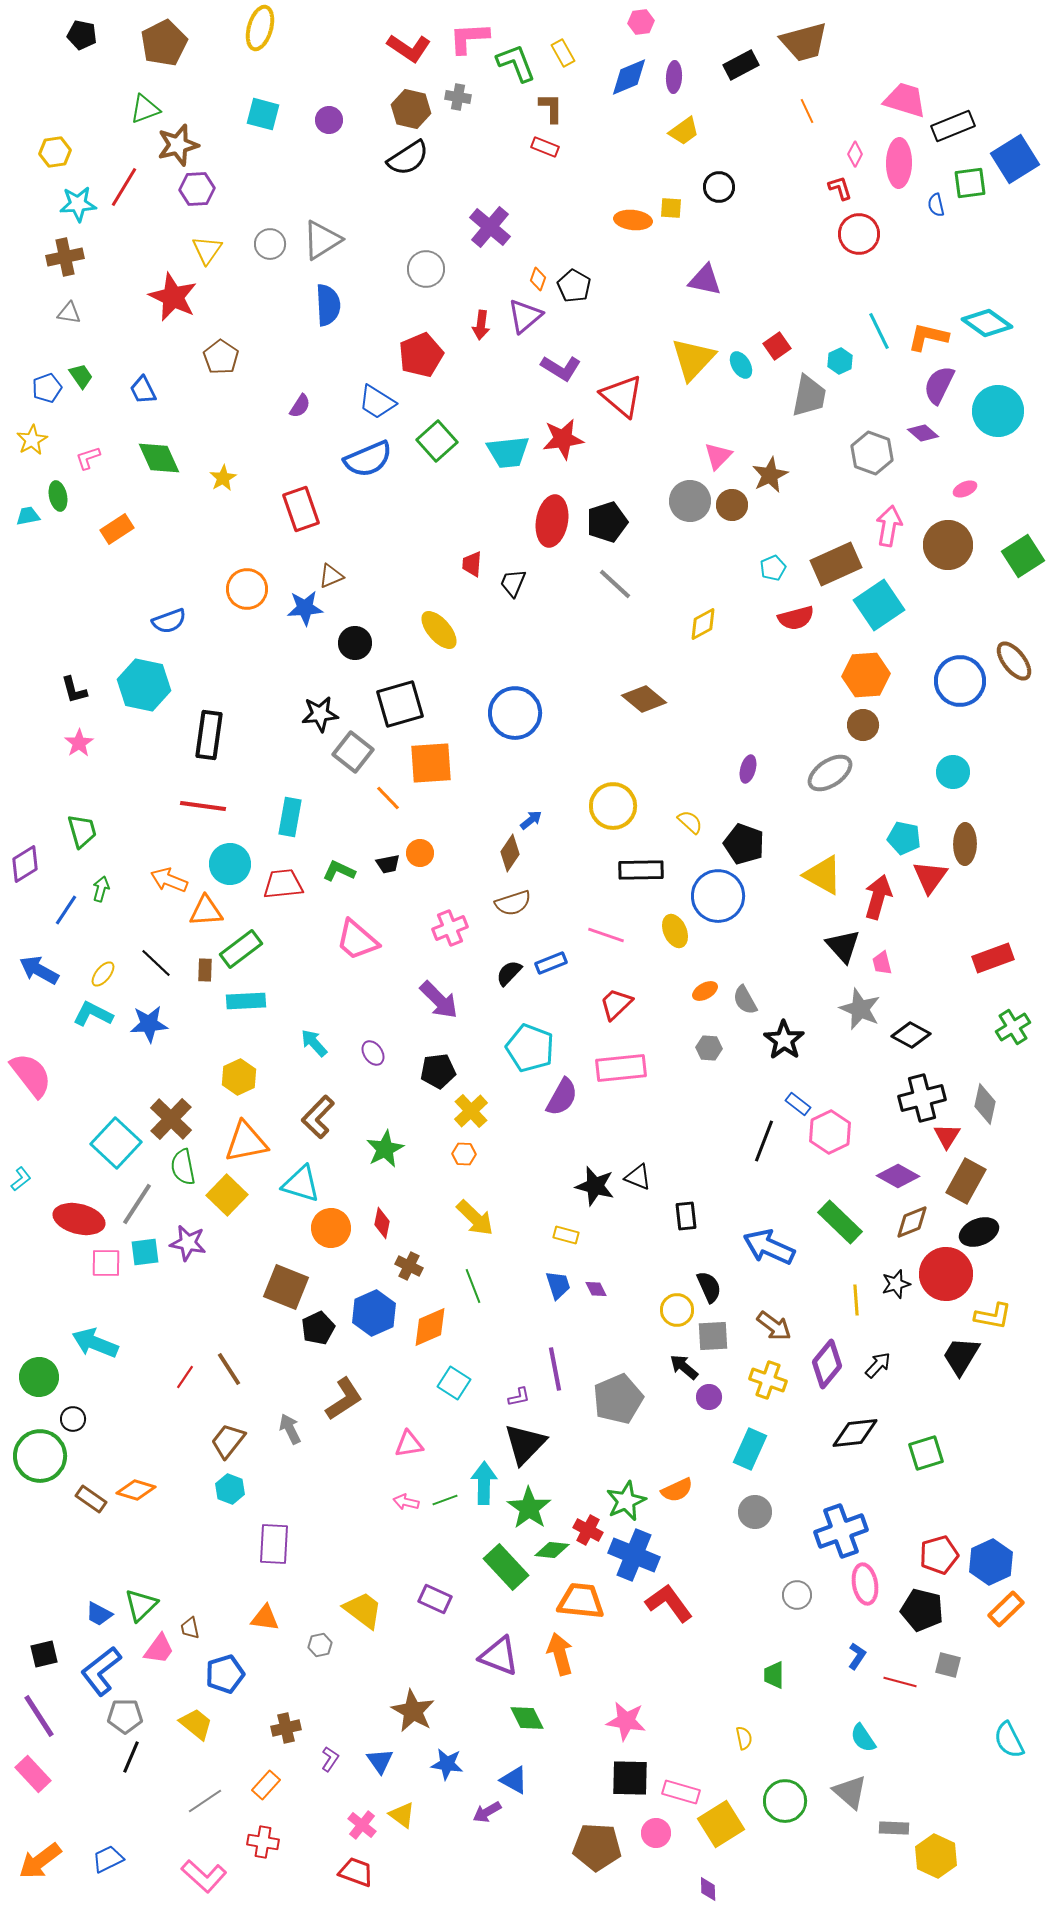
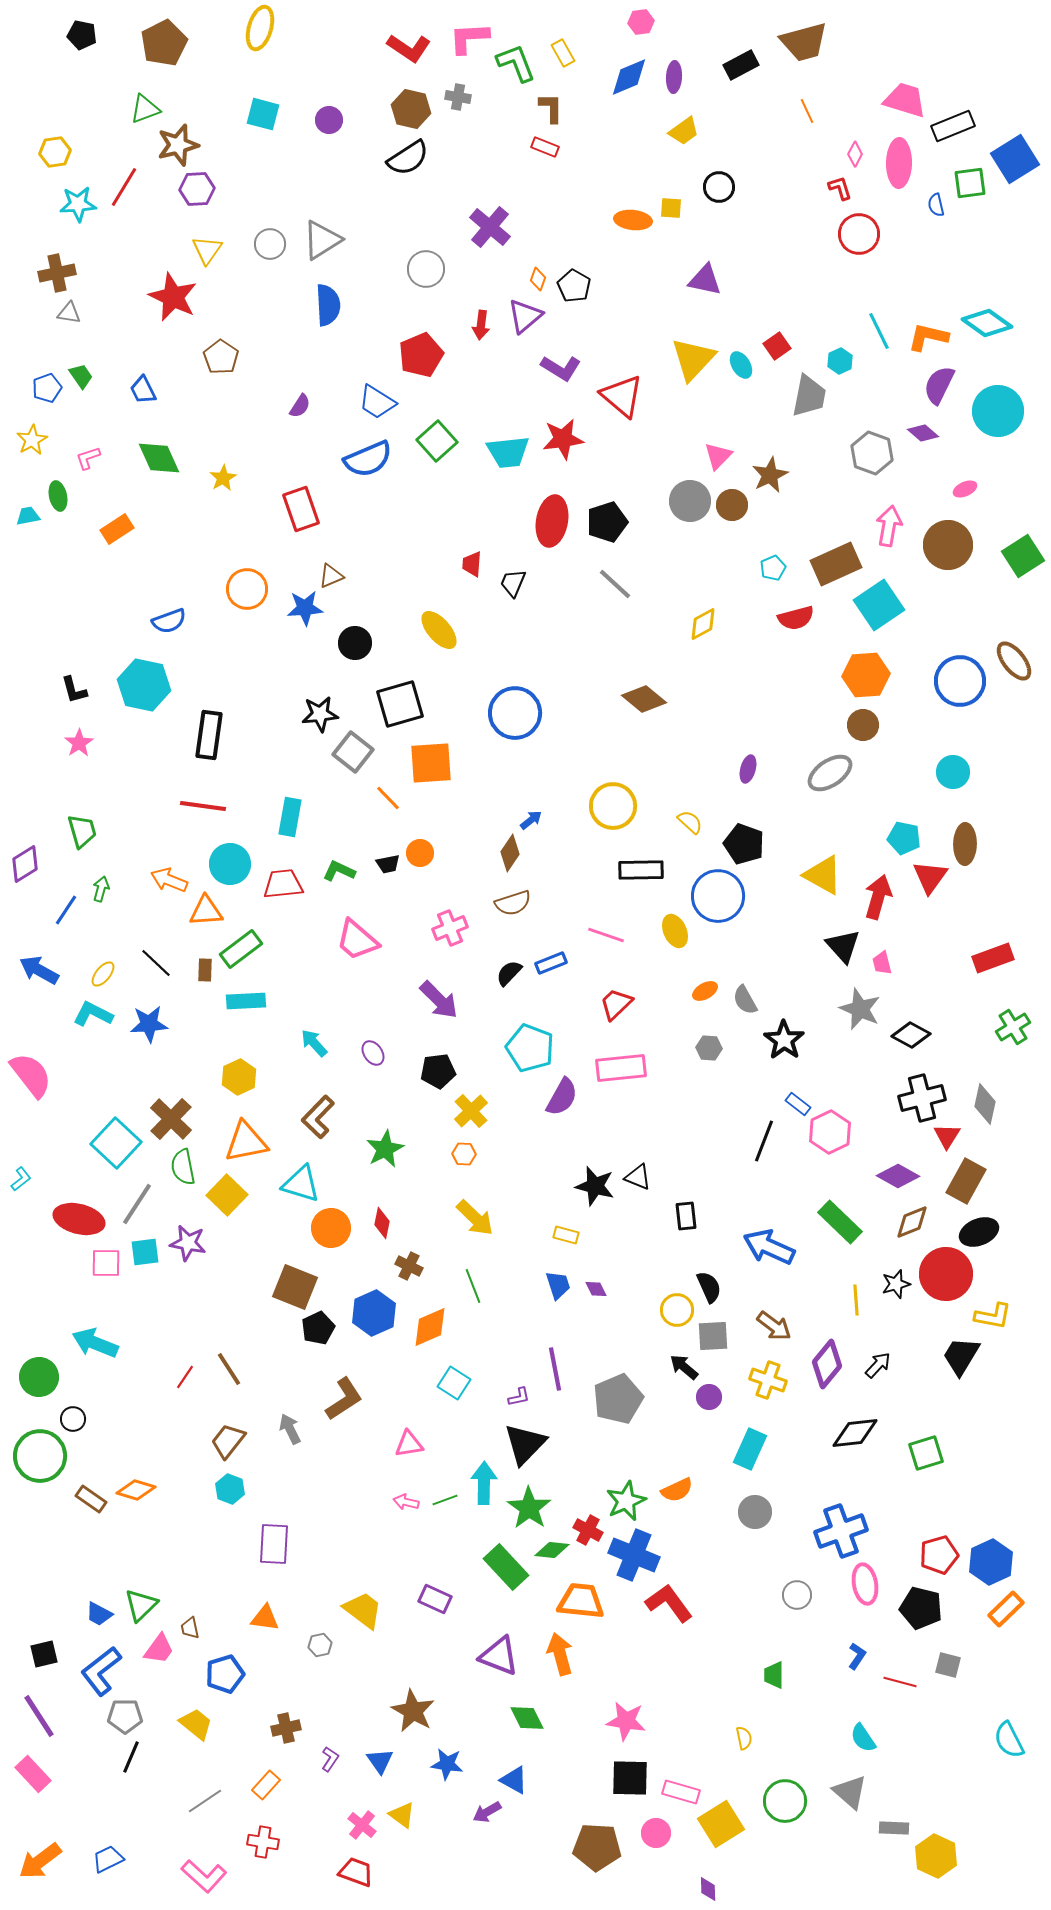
brown cross at (65, 257): moved 8 px left, 16 px down
brown square at (286, 1287): moved 9 px right
black pentagon at (922, 1610): moved 1 px left, 2 px up
